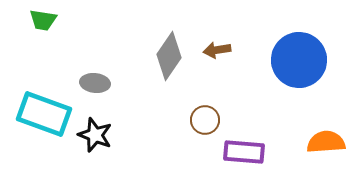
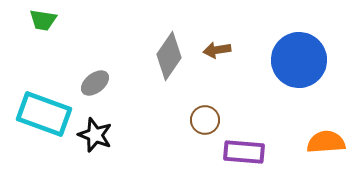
gray ellipse: rotated 44 degrees counterclockwise
